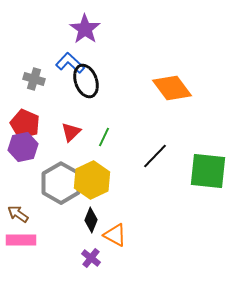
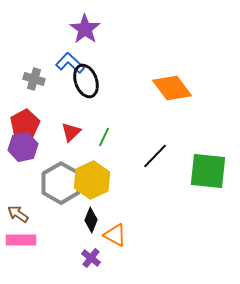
red pentagon: rotated 20 degrees clockwise
